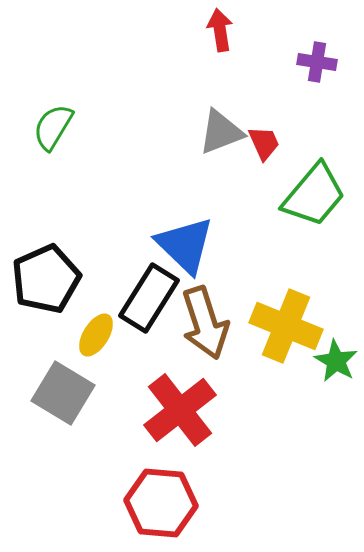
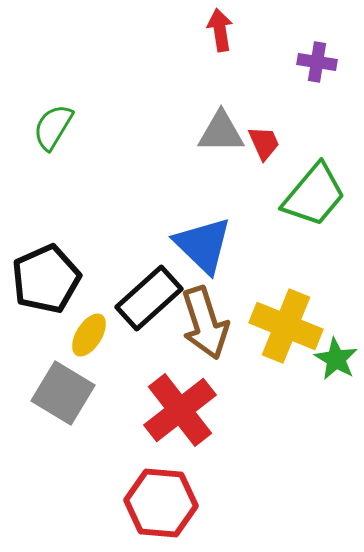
gray triangle: rotated 21 degrees clockwise
blue triangle: moved 18 px right
black rectangle: rotated 16 degrees clockwise
yellow ellipse: moved 7 px left
green star: moved 2 px up
